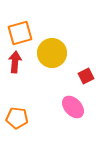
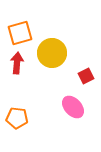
red arrow: moved 2 px right, 1 px down
